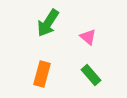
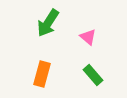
green rectangle: moved 2 px right
